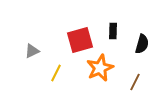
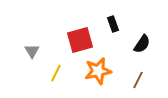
black rectangle: moved 7 px up; rotated 21 degrees counterclockwise
black semicircle: rotated 18 degrees clockwise
gray triangle: rotated 35 degrees counterclockwise
orange star: moved 2 px left, 3 px down; rotated 12 degrees clockwise
brown line: moved 3 px right, 2 px up
